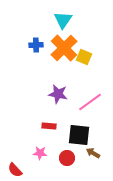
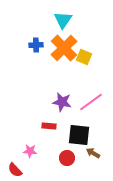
purple star: moved 4 px right, 8 px down
pink line: moved 1 px right
pink star: moved 10 px left, 2 px up
